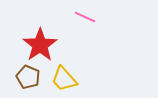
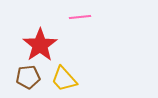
pink line: moved 5 px left; rotated 30 degrees counterclockwise
brown pentagon: rotated 30 degrees counterclockwise
